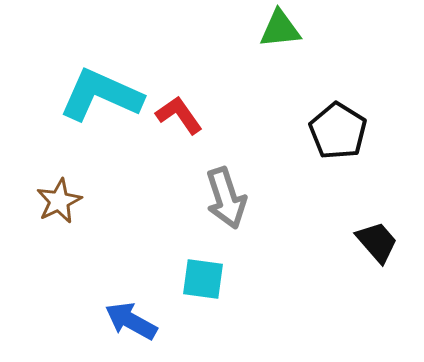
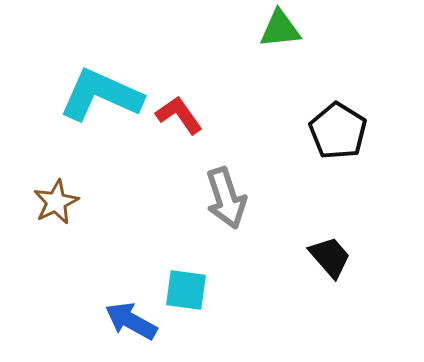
brown star: moved 3 px left, 1 px down
black trapezoid: moved 47 px left, 15 px down
cyan square: moved 17 px left, 11 px down
